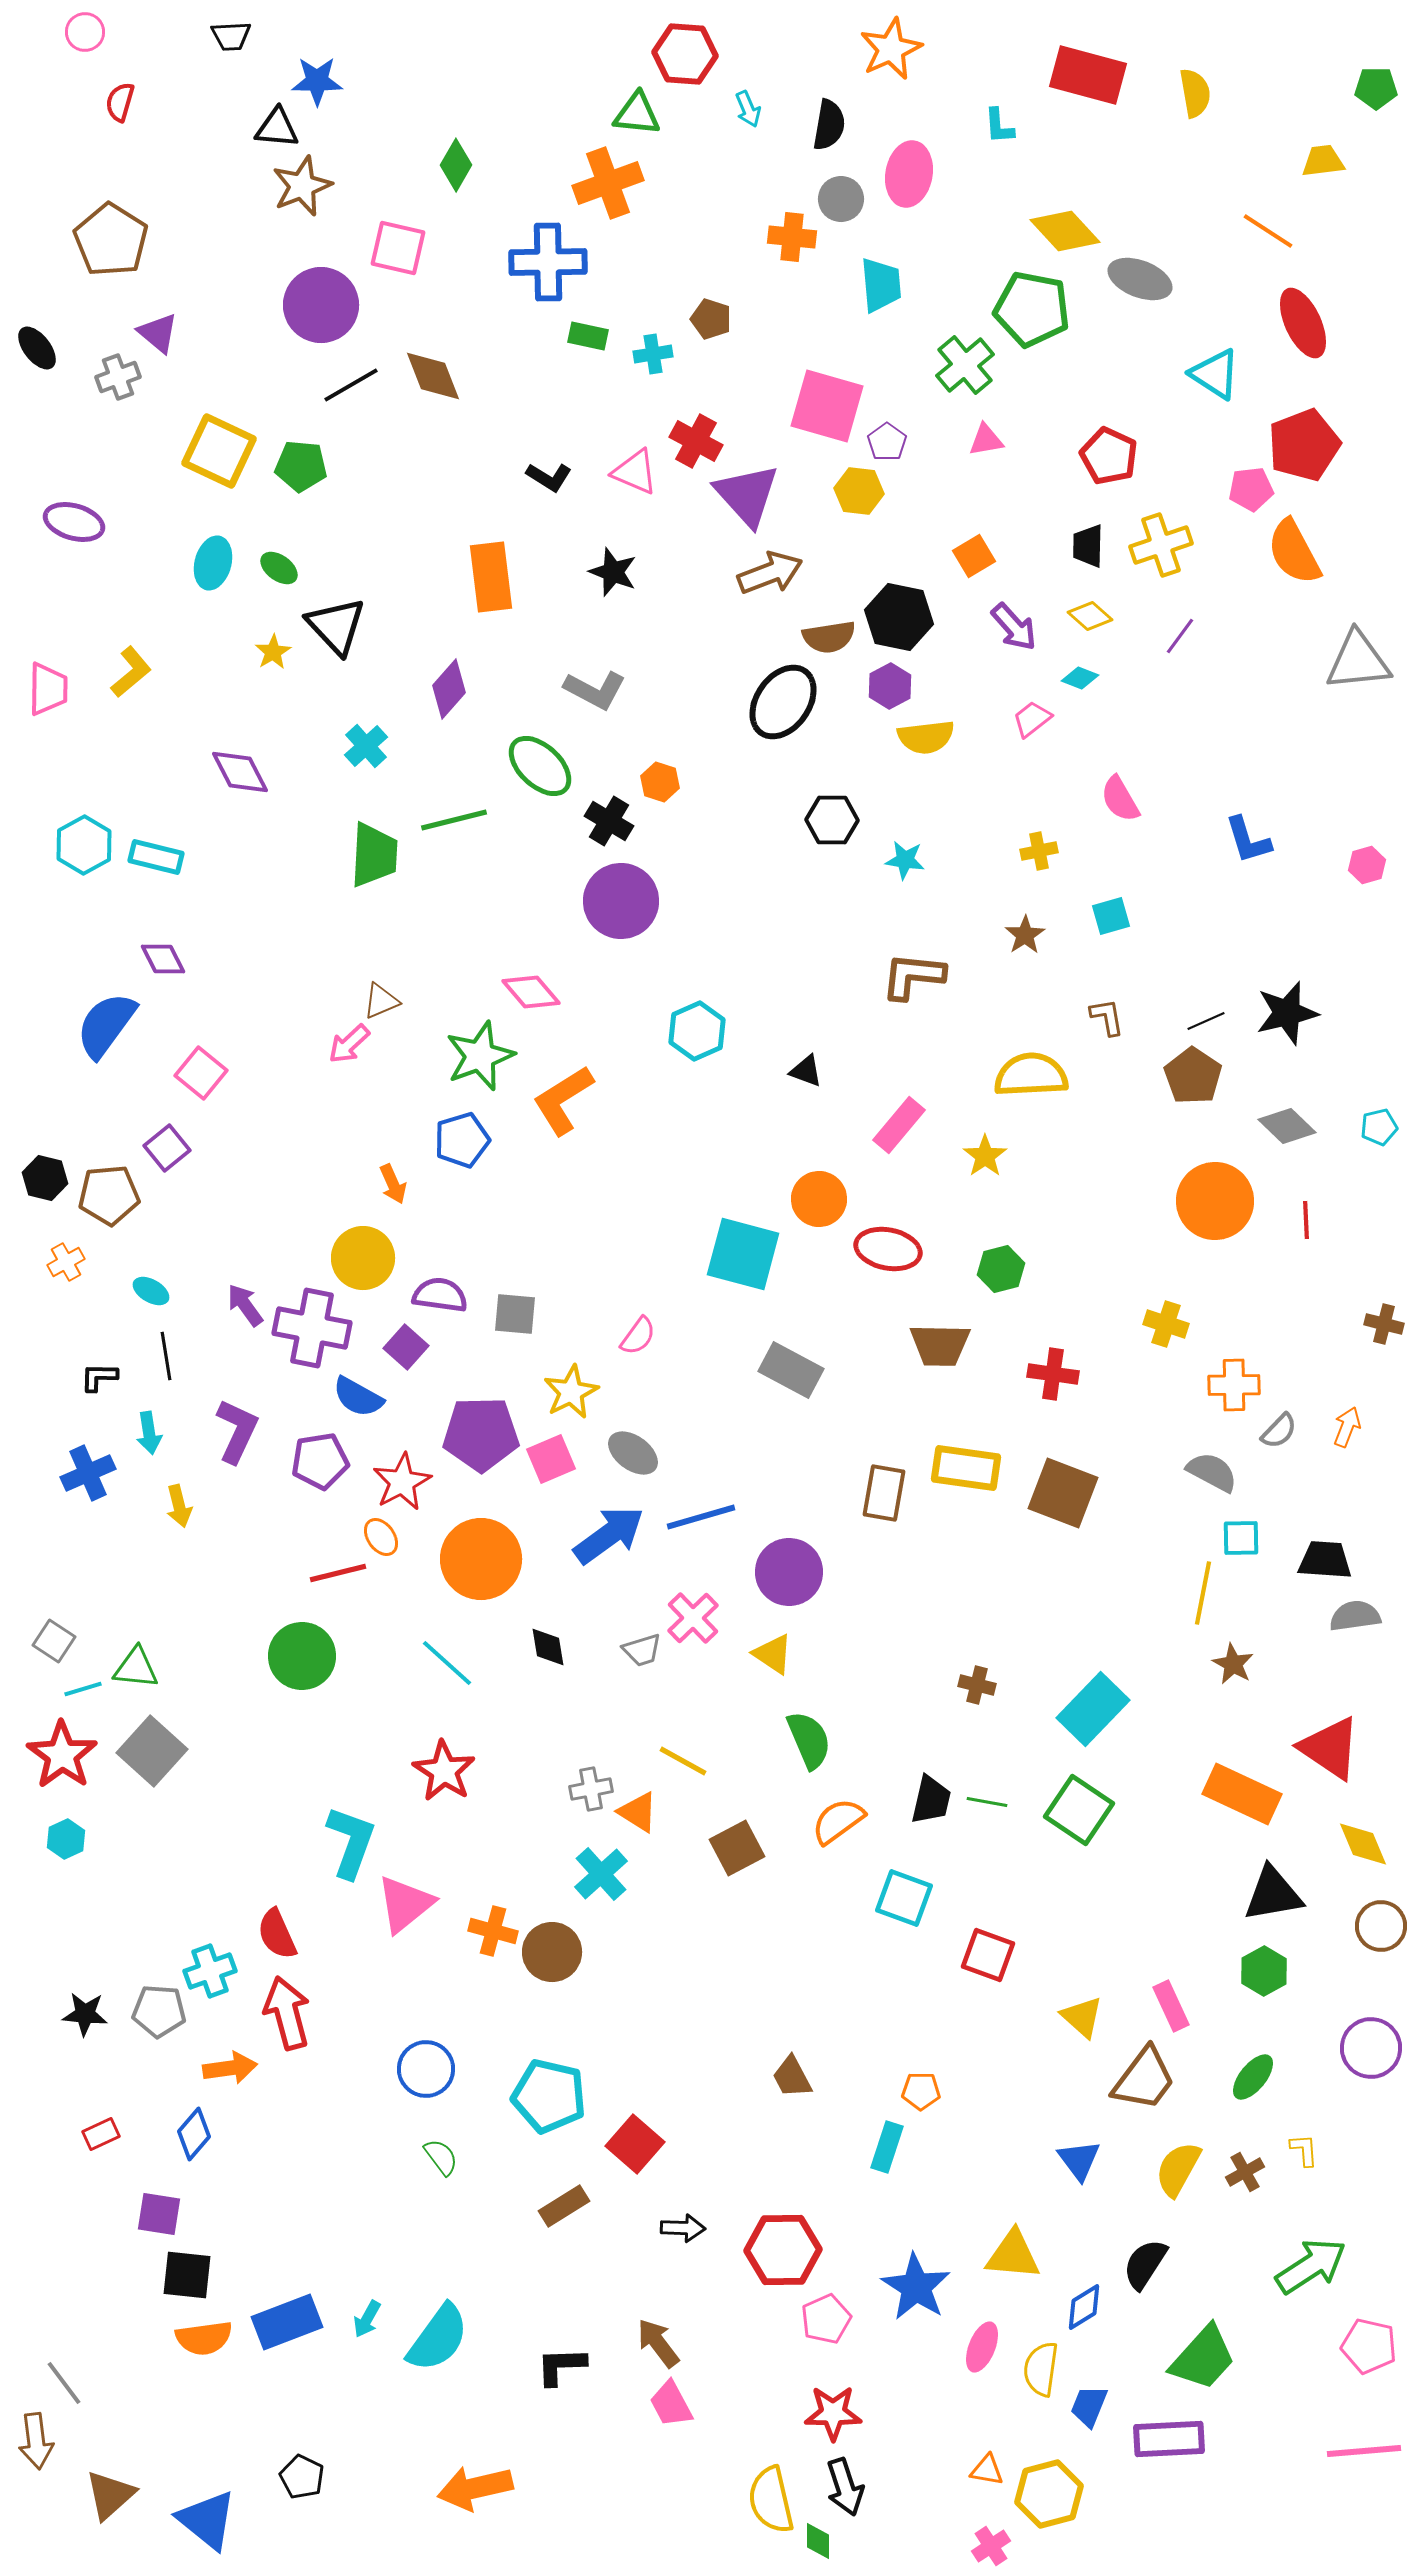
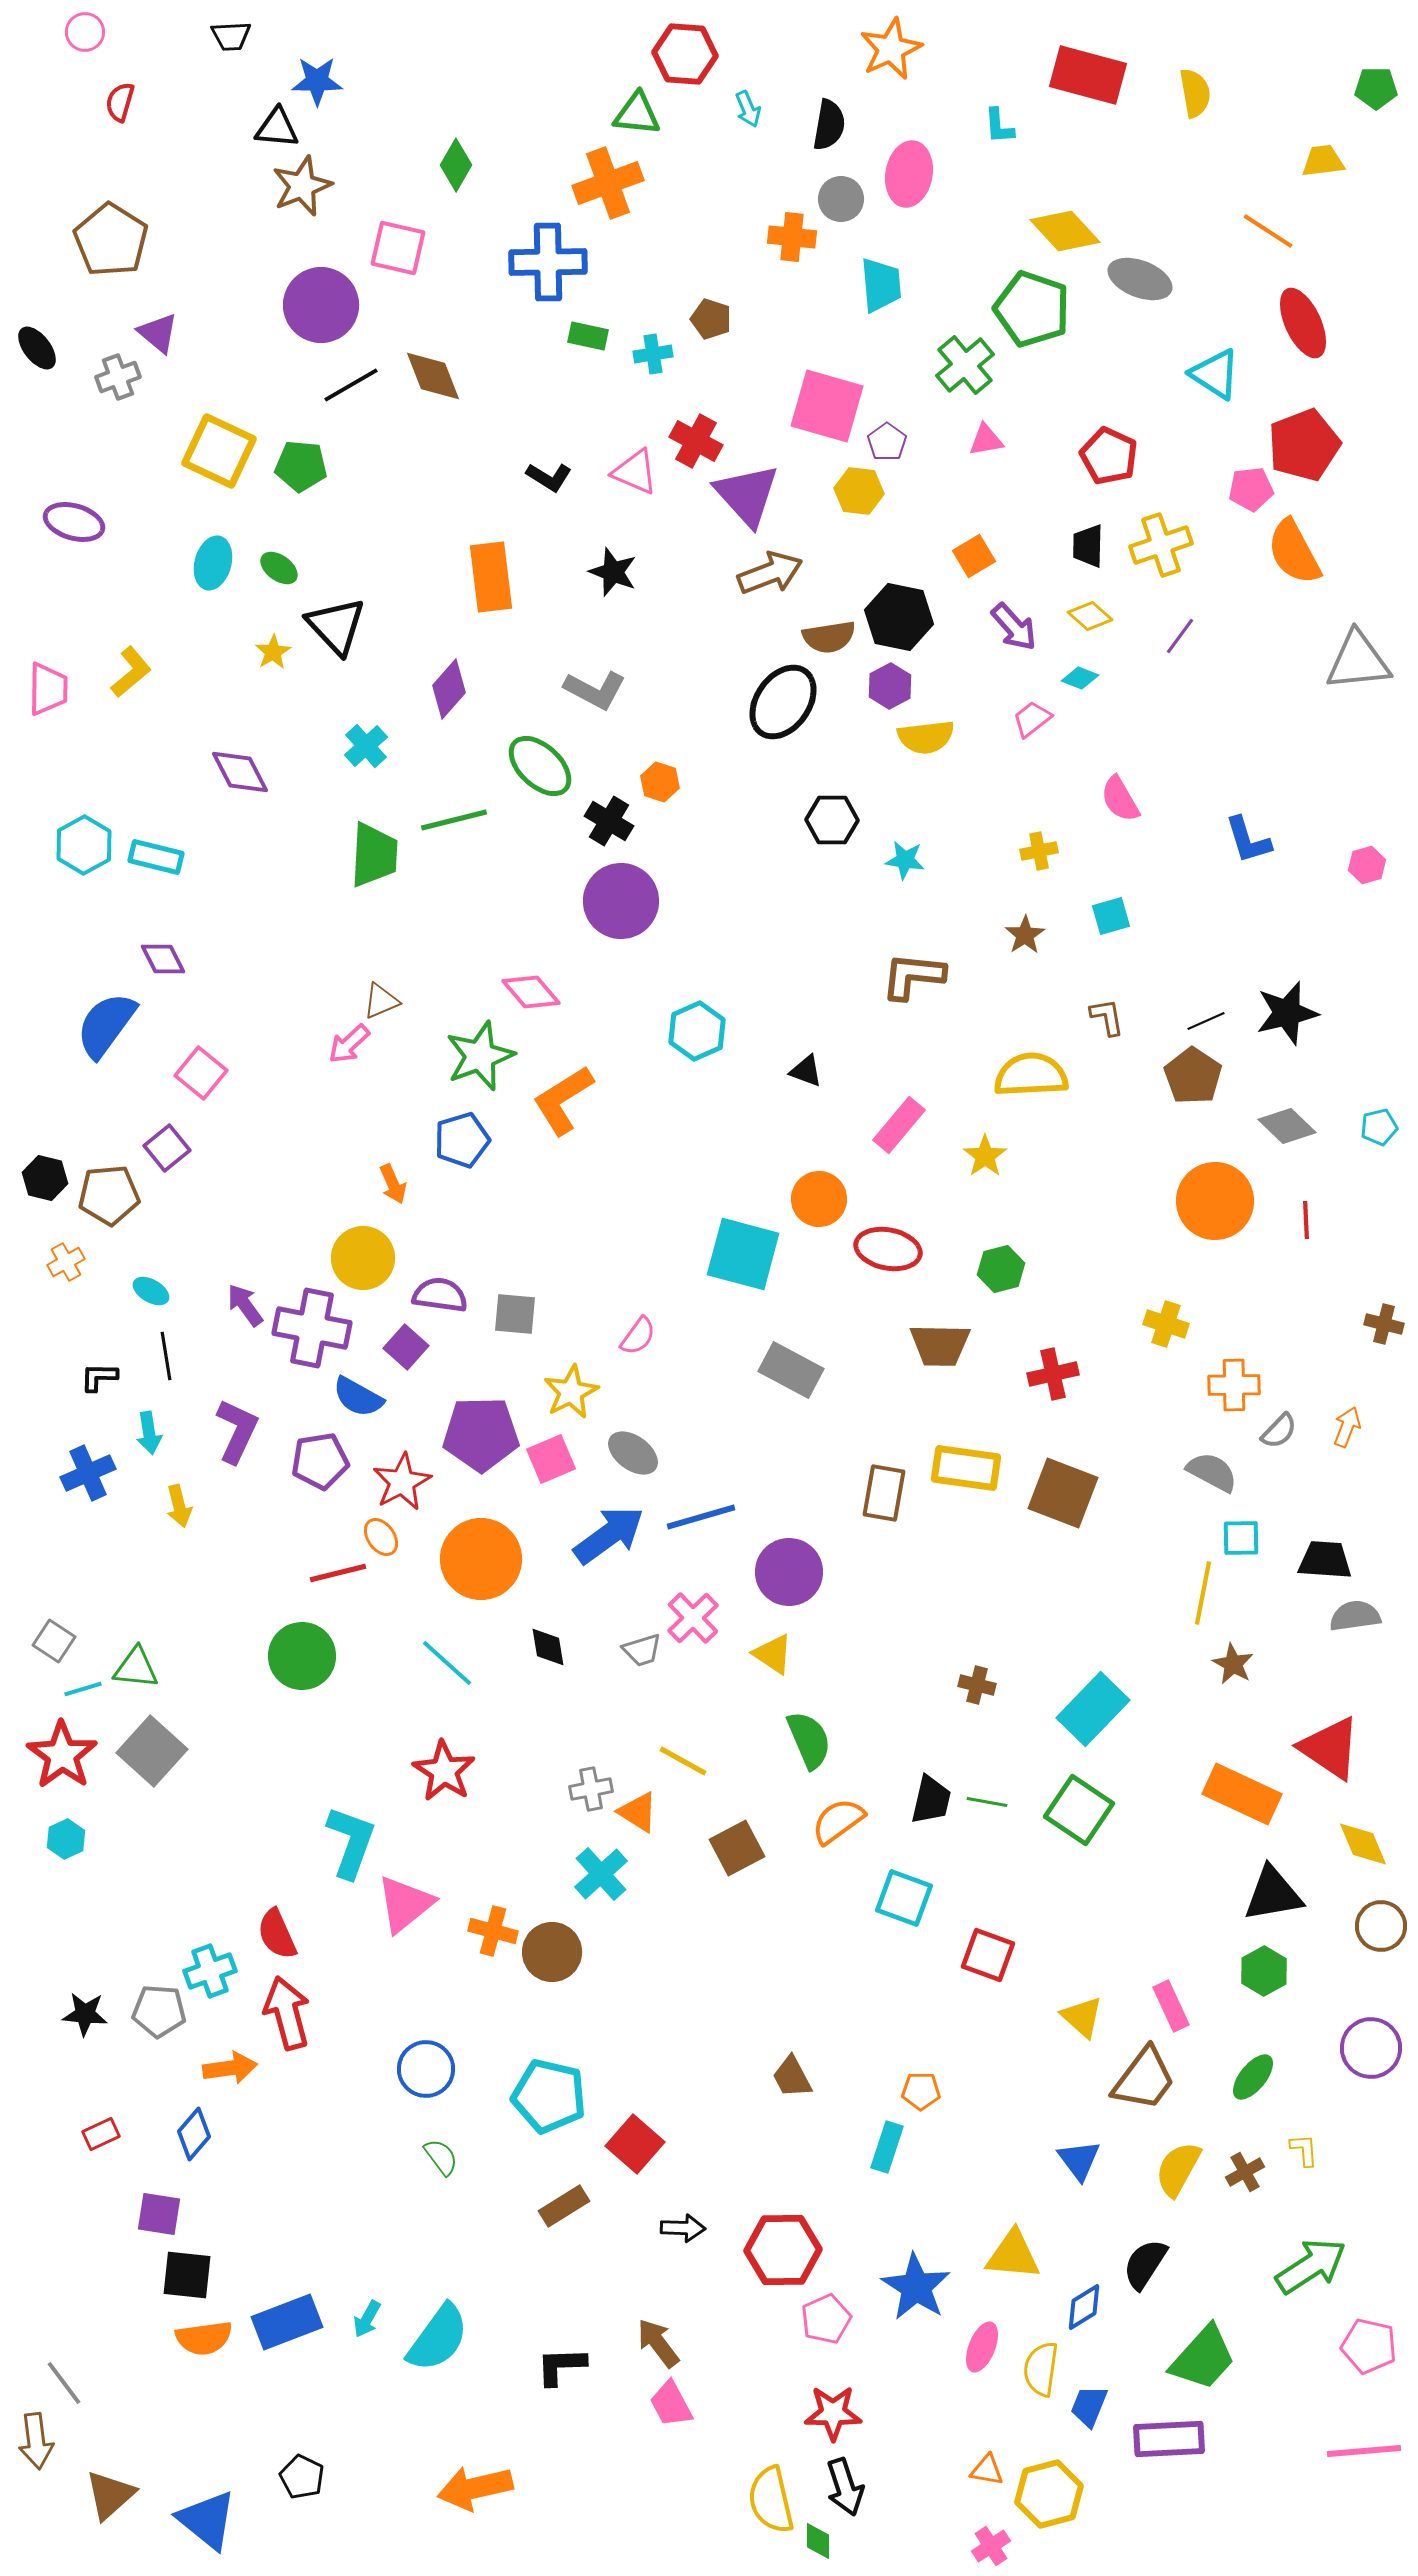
green pentagon at (1032, 309): rotated 8 degrees clockwise
red cross at (1053, 1374): rotated 21 degrees counterclockwise
